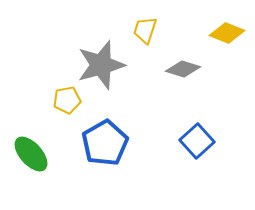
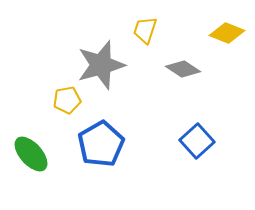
gray diamond: rotated 16 degrees clockwise
blue pentagon: moved 4 px left, 1 px down
